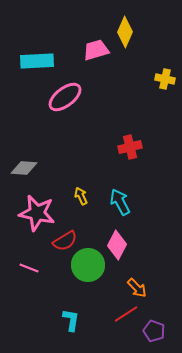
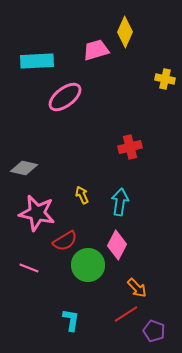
gray diamond: rotated 8 degrees clockwise
yellow arrow: moved 1 px right, 1 px up
cyan arrow: rotated 36 degrees clockwise
